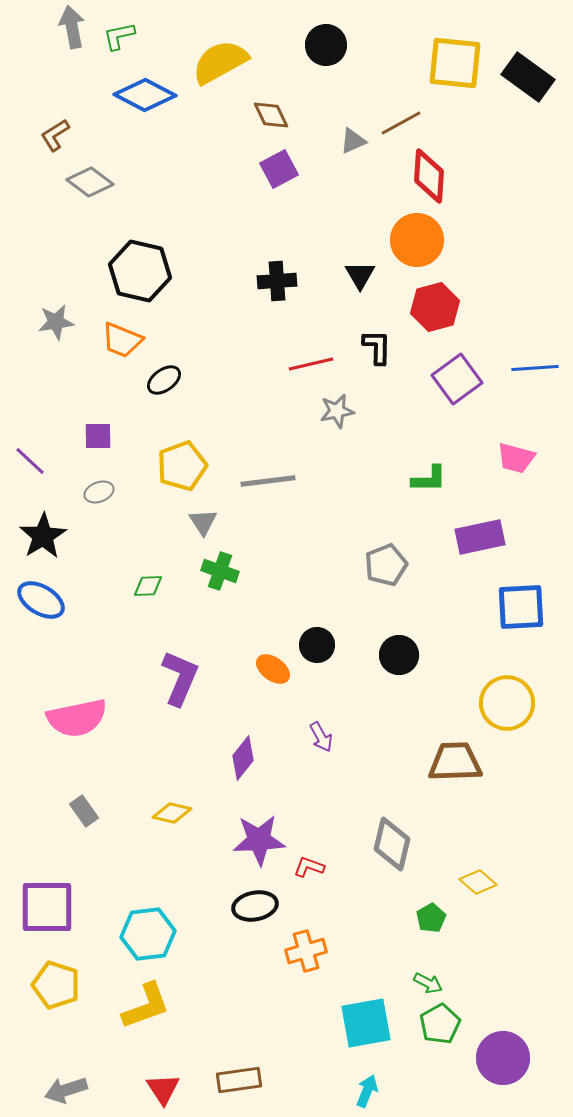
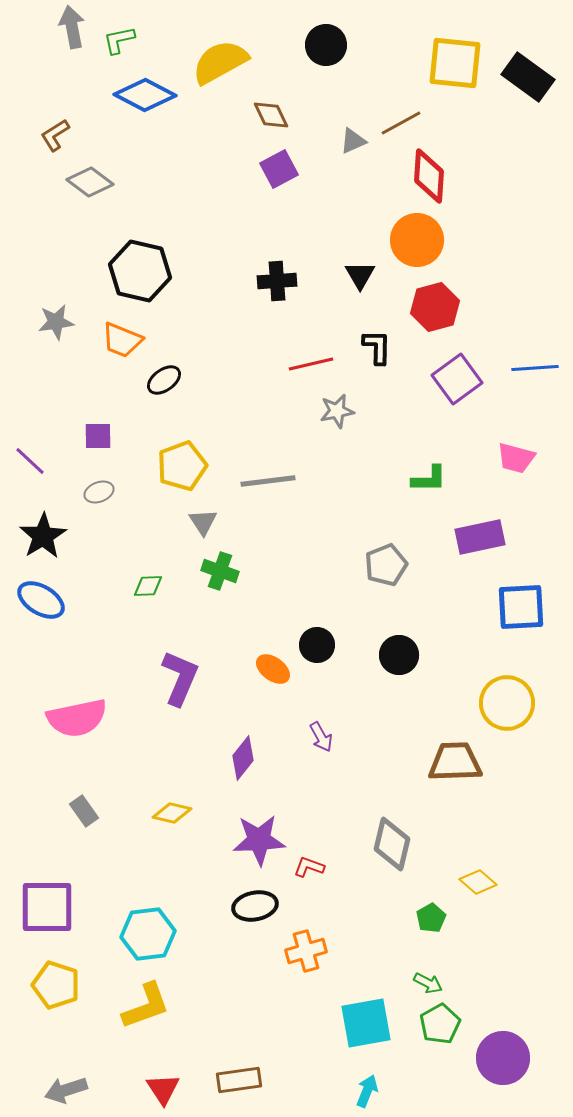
green L-shape at (119, 36): moved 4 px down
